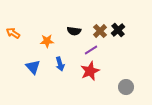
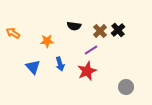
black semicircle: moved 5 px up
red star: moved 3 px left
